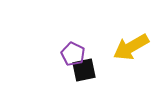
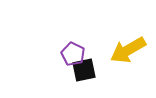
yellow arrow: moved 3 px left, 3 px down
